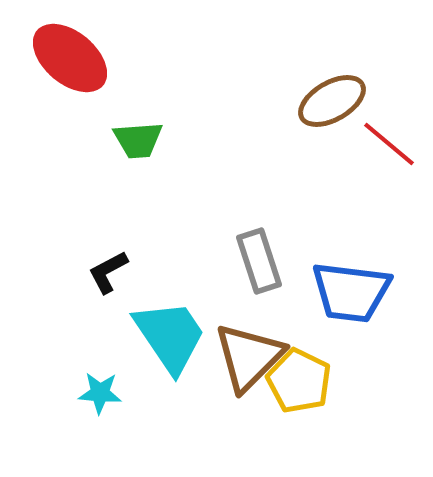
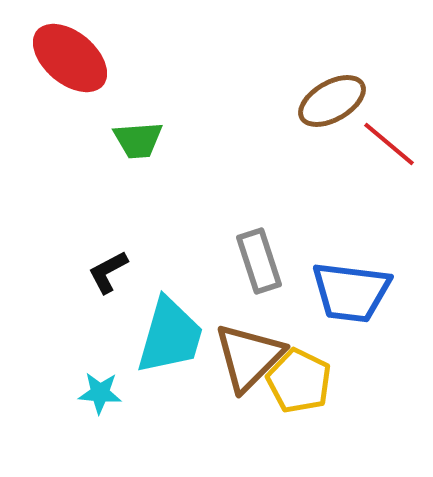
cyan trapezoid: rotated 50 degrees clockwise
